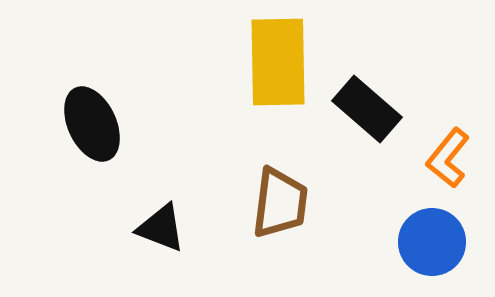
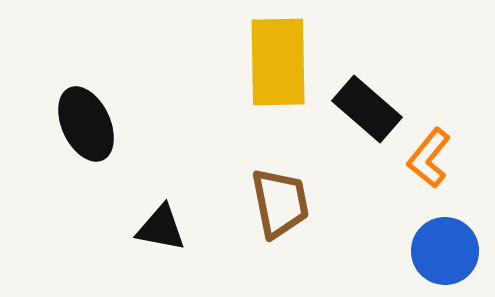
black ellipse: moved 6 px left
orange L-shape: moved 19 px left
brown trapezoid: rotated 18 degrees counterclockwise
black triangle: rotated 10 degrees counterclockwise
blue circle: moved 13 px right, 9 px down
